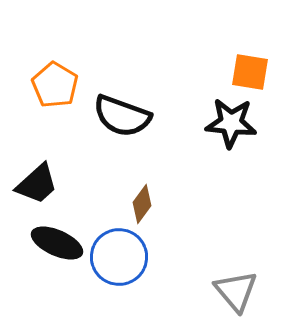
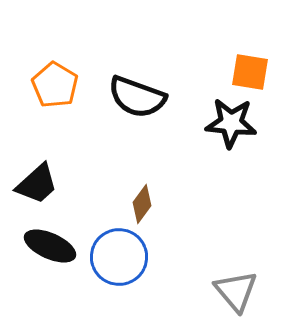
black semicircle: moved 15 px right, 19 px up
black ellipse: moved 7 px left, 3 px down
